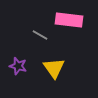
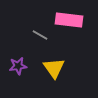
purple star: rotated 24 degrees counterclockwise
